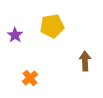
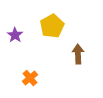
yellow pentagon: rotated 20 degrees counterclockwise
brown arrow: moved 7 px left, 7 px up
